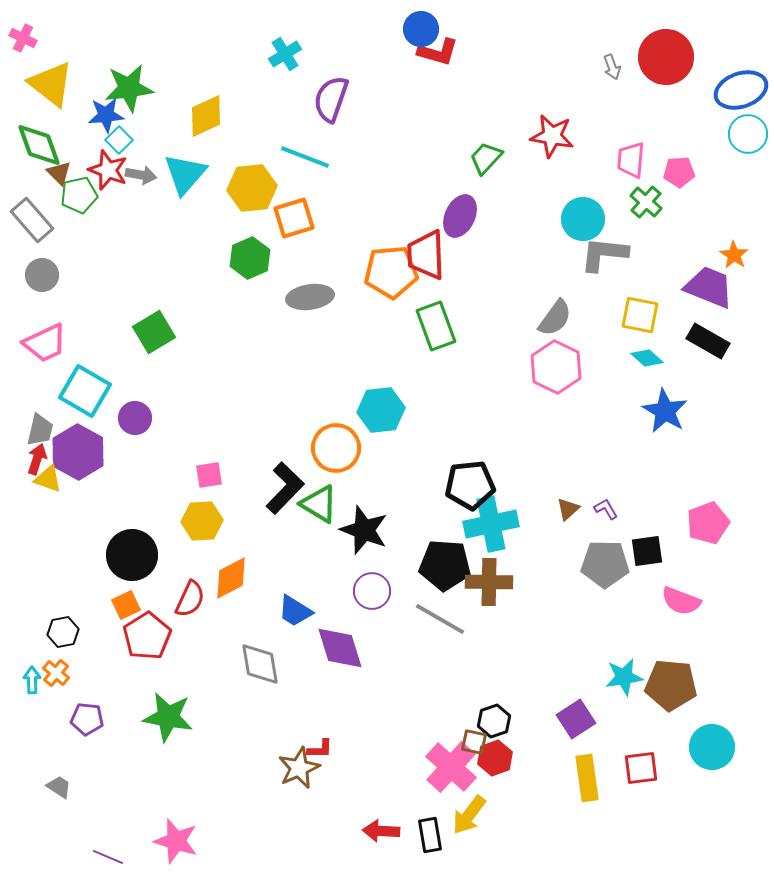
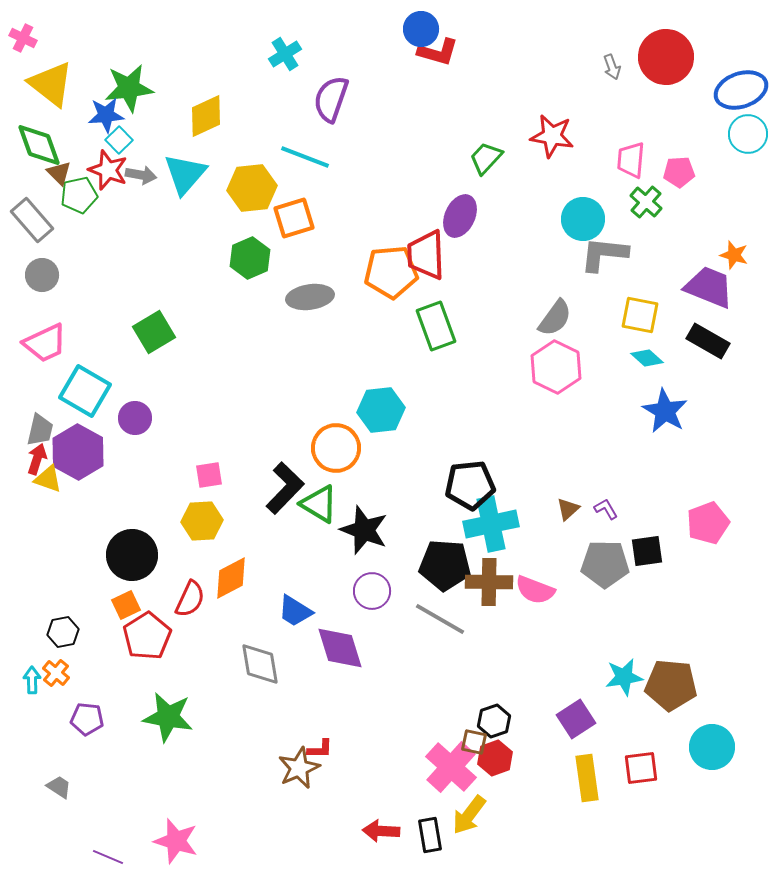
orange star at (734, 255): rotated 16 degrees counterclockwise
pink semicircle at (681, 601): moved 146 px left, 11 px up
